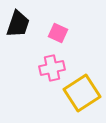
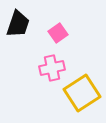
pink square: rotated 30 degrees clockwise
